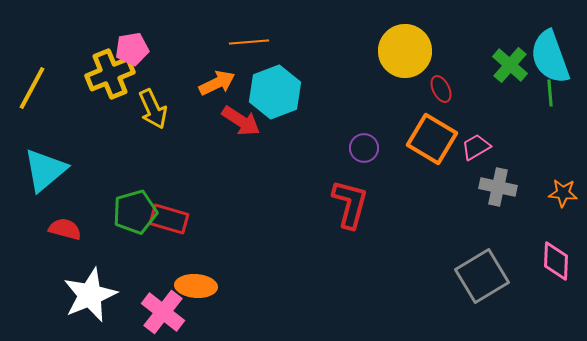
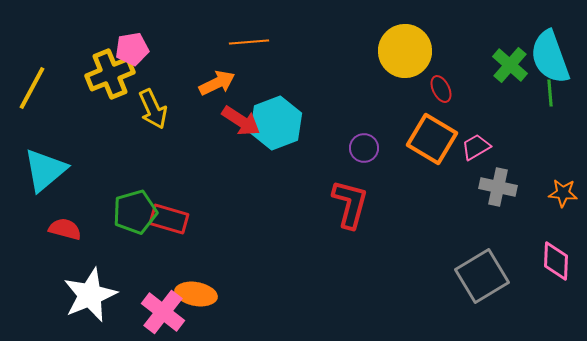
cyan hexagon: moved 1 px right, 31 px down
orange ellipse: moved 8 px down; rotated 6 degrees clockwise
